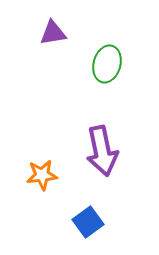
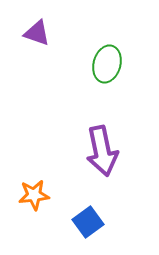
purple triangle: moved 16 px left; rotated 28 degrees clockwise
orange star: moved 8 px left, 20 px down
